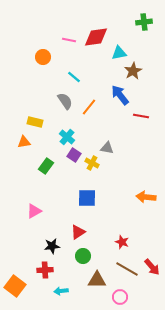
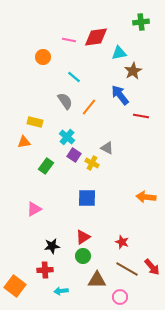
green cross: moved 3 px left
gray triangle: rotated 16 degrees clockwise
pink triangle: moved 2 px up
red triangle: moved 5 px right, 5 px down
